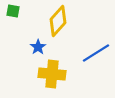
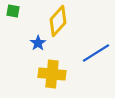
blue star: moved 4 px up
